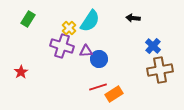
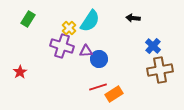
red star: moved 1 px left
